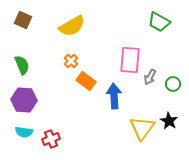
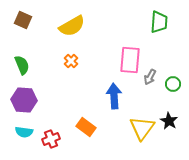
green trapezoid: rotated 115 degrees counterclockwise
orange rectangle: moved 46 px down
